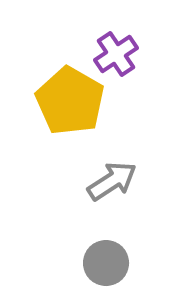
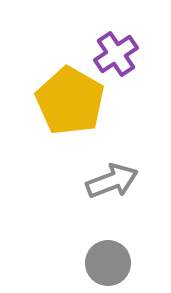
gray arrow: rotated 12 degrees clockwise
gray circle: moved 2 px right
